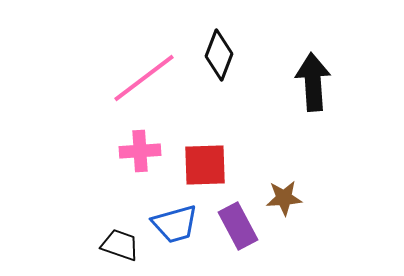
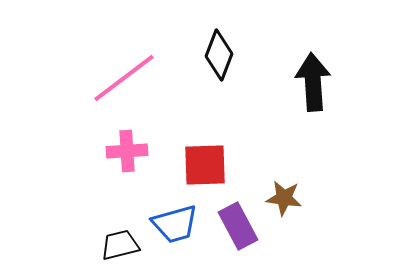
pink line: moved 20 px left
pink cross: moved 13 px left
brown star: rotated 12 degrees clockwise
black trapezoid: rotated 33 degrees counterclockwise
